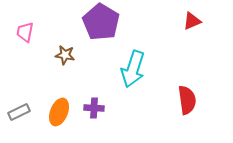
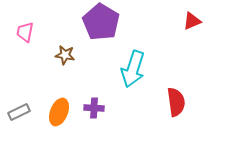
red semicircle: moved 11 px left, 2 px down
